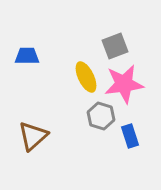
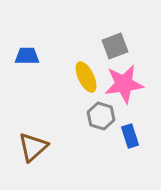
brown triangle: moved 11 px down
